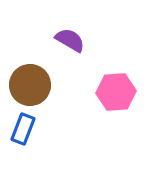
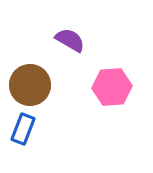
pink hexagon: moved 4 px left, 5 px up
